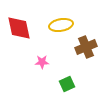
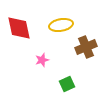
pink star: moved 2 px up; rotated 16 degrees counterclockwise
